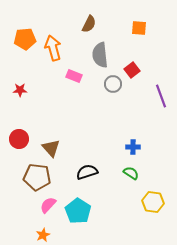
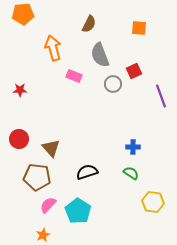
orange pentagon: moved 2 px left, 25 px up
gray semicircle: rotated 15 degrees counterclockwise
red square: moved 2 px right, 1 px down; rotated 14 degrees clockwise
